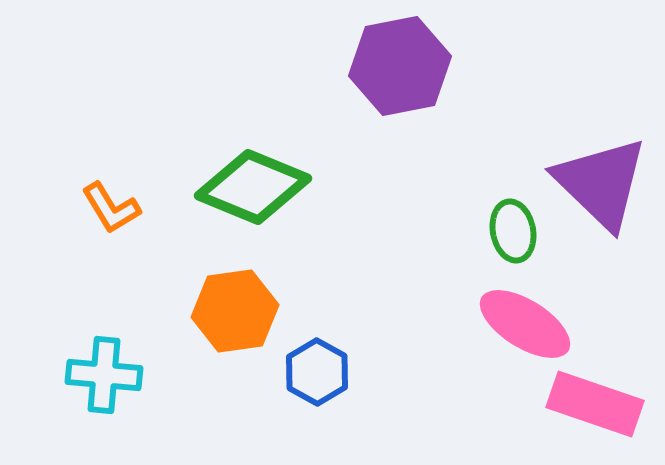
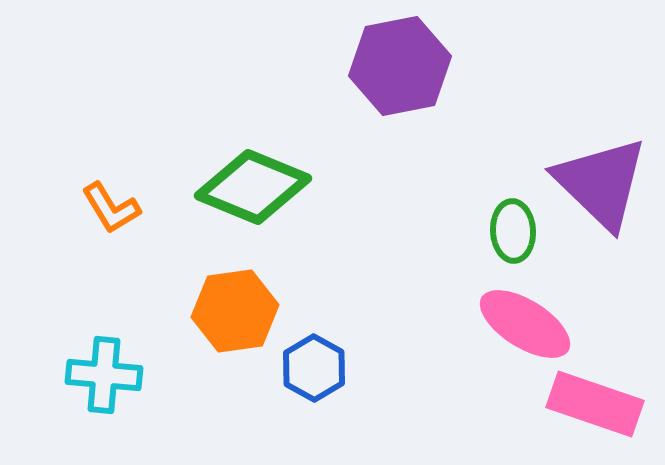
green ellipse: rotated 8 degrees clockwise
blue hexagon: moved 3 px left, 4 px up
